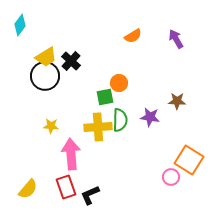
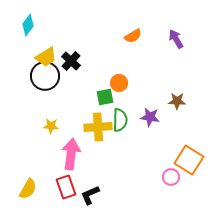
cyan diamond: moved 8 px right
pink arrow: rotated 12 degrees clockwise
yellow semicircle: rotated 10 degrees counterclockwise
